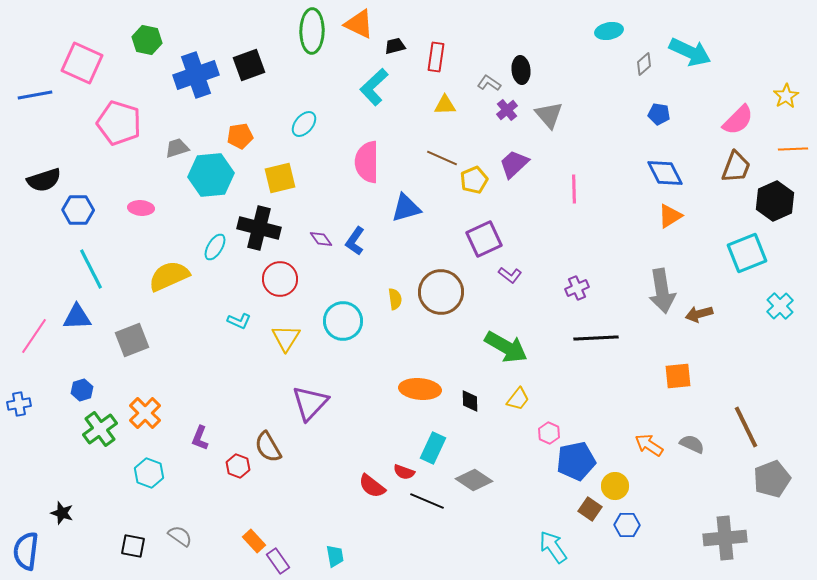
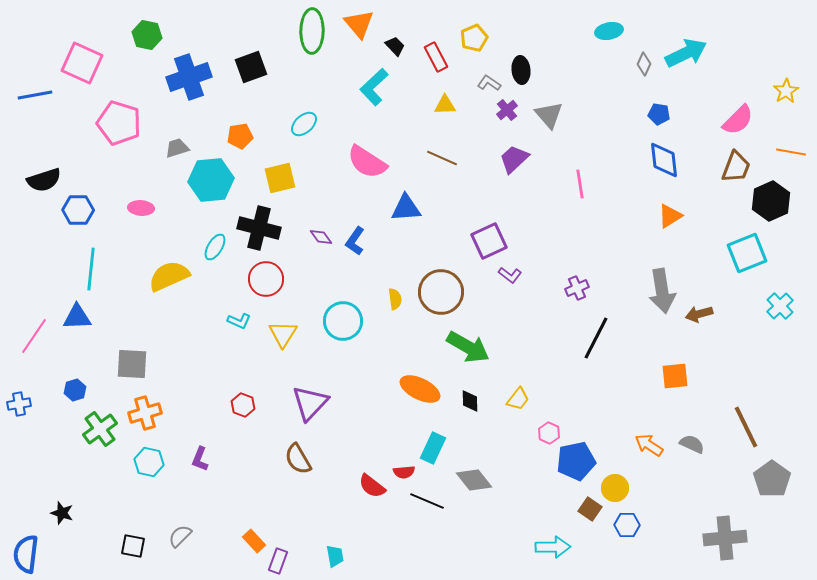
orange triangle at (359, 24): rotated 24 degrees clockwise
green hexagon at (147, 40): moved 5 px up
black trapezoid at (395, 46): rotated 60 degrees clockwise
cyan arrow at (690, 52): moved 4 px left, 1 px down; rotated 51 degrees counterclockwise
red rectangle at (436, 57): rotated 36 degrees counterclockwise
gray diamond at (644, 64): rotated 25 degrees counterclockwise
black square at (249, 65): moved 2 px right, 2 px down
blue cross at (196, 75): moved 7 px left, 2 px down
yellow star at (786, 96): moved 5 px up
cyan ellipse at (304, 124): rotated 8 degrees clockwise
orange line at (793, 149): moved 2 px left, 3 px down; rotated 12 degrees clockwise
pink semicircle at (367, 162): rotated 57 degrees counterclockwise
purple trapezoid at (514, 164): moved 5 px up
blue diamond at (665, 173): moved 1 px left, 13 px up; rotated 21 degrees clockwise
cyan hexagon at (211, 175): moved 5 px down
yellow pentagon at (474, 180): moved 142 px up
pink line at (574, 189): moved 6 px right, 5 px up; rotated 8 degrees counterclockwise
black hexagon at (775, 201): moved 4 px left
blue triangle at (406, 208): rotated 12 degrees clockwise
purple diamond at (321, 239): moved 2 px up
purple square at (484, 239): moved 5 px right, 2 px down
cyan line at (91, 269): rotated 33 degrees clockwise
red circle at (280, 279): moved 14 px left
yellow triangle at (286, 338): moved 3 px left, 4 px up
black line at (596, 338): rotated 60 degrees counterclockwise
gray square at (132, 340): moved 24 px down; rotated 24 degrees clockwise
green arrow at (506, 347): moved 38 px left
orange square at (678, 376): moved 3 px left
orange ellipse at (420, 389): rotated 21 degrees clockwise
blue hexagon at (82, 390): moved 7 px left
orange cross at (145, 413): rotated 28 degrees clockwise
purple L-shape at (200, 438): moved 21 px down
brown semicircle at (268, 447): moved 30 px right, 12 px down
red hexagon at (238, 466): moved 5 px right, 61 px up
red semicircle at (404, 472): rotated 25 degrees counterclockwise
cyan hexagon at (149, 473): moved 11 px up; rotated 8 degrees counterclockwise
gray pentagon at (772, 479): rotated 15 degrees counterclockwise
gray diamond at (474, 480): rotated 18 degrees clockwise
yellow circle at (615, 486): moved 2 px down
gray semicircle at (180, 536): rotated 80 degrees counterclockwise
cyan arrow at (553, 547): rotated 124 degrees clockwise
blue semicircle at (26, 551): moved 3 px down
purple rectangle at (278, 561): rotated 55 degrees clockwise
